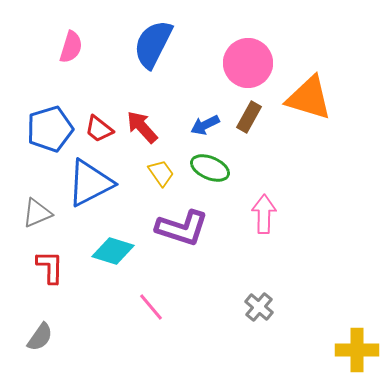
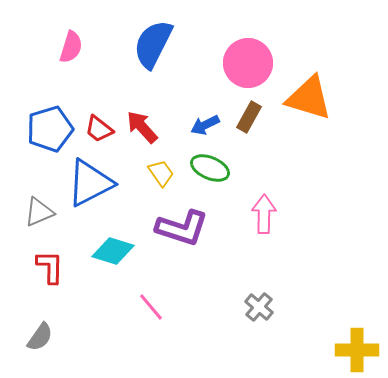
gray triangle: moved 2 px right, 1 px up
